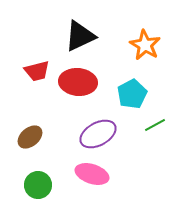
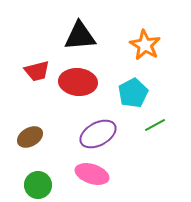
black triangle: rotated 20 degrees clockwise
cyan pentagon: moved 1 px right, 1 px up
brown ellipse: rotated 10 degrees clockwise
